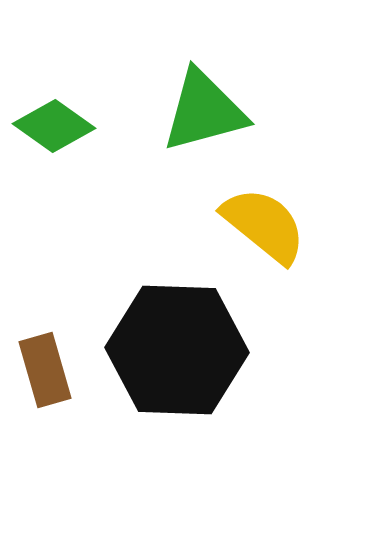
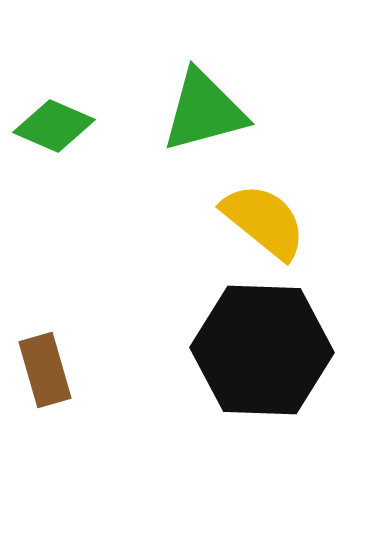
green diamond: rotated 12 degrees counterclockwise
yellow semicircle: moved 4 px up
black hexagon: moved 85 px right
